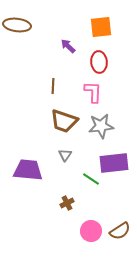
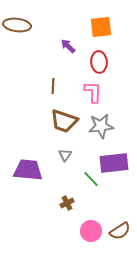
green line: rotated 12 degrees clockwise
